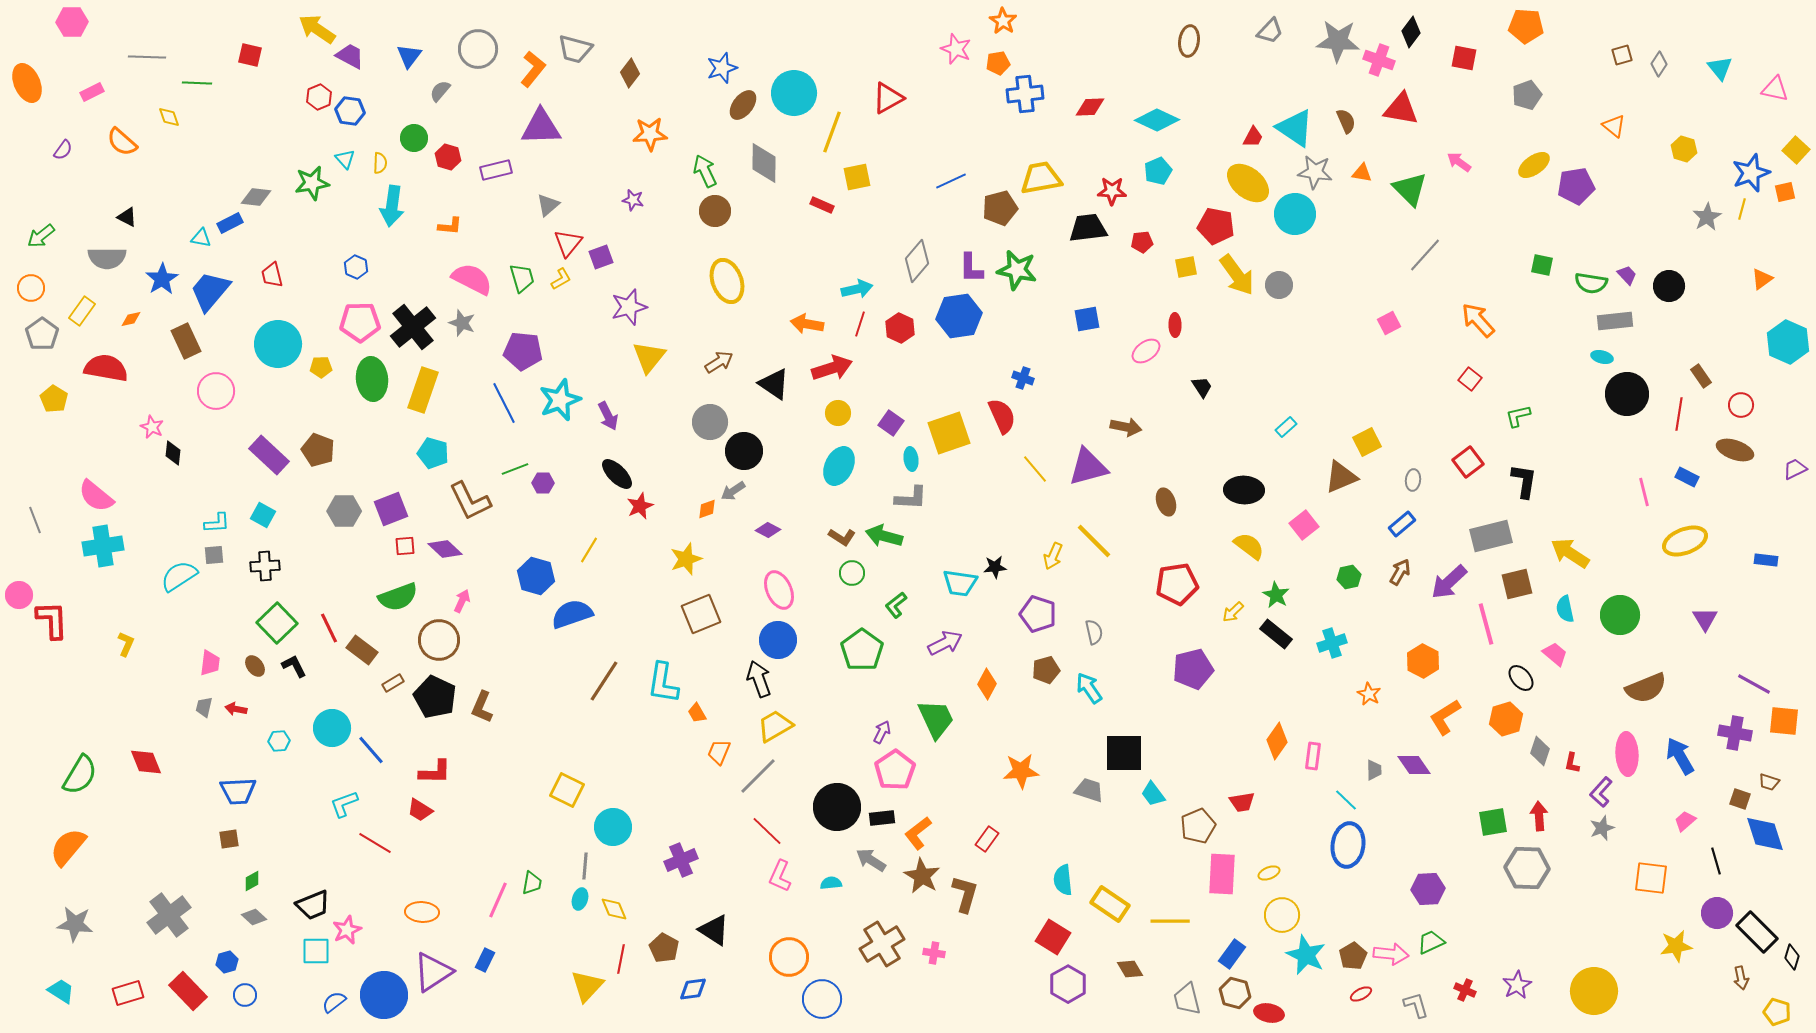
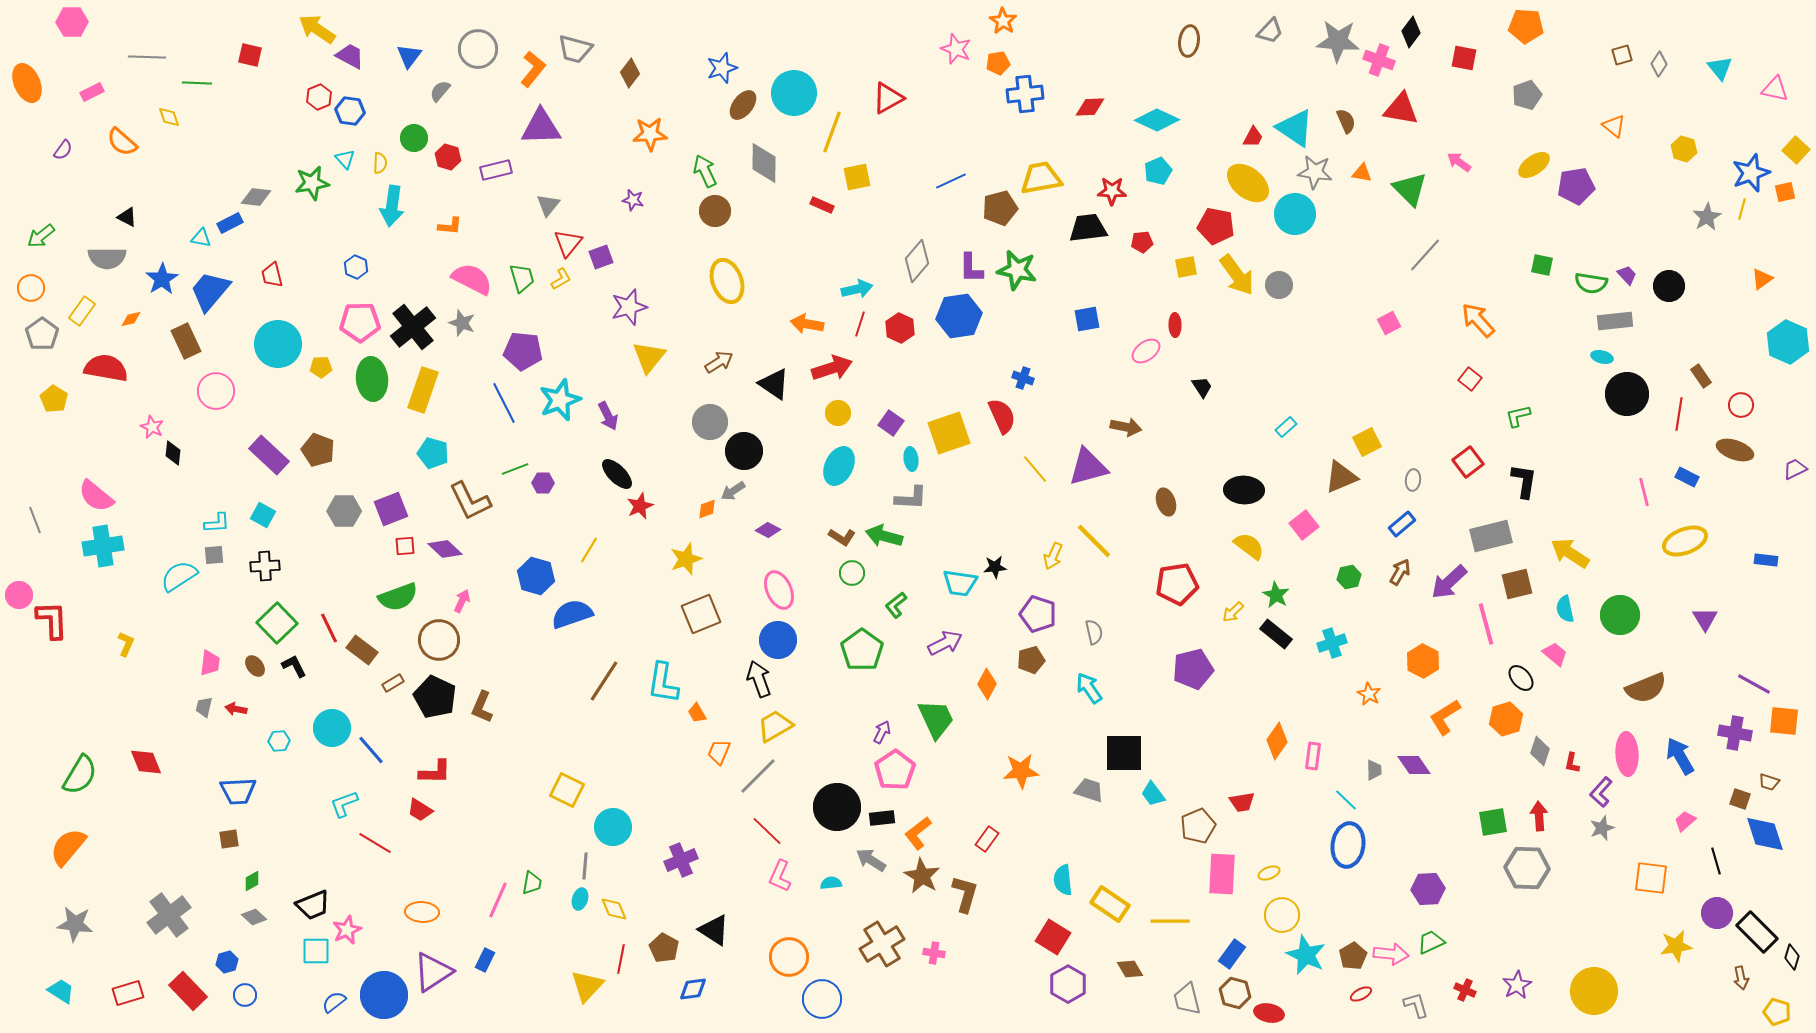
gray triangle at (548, 205): rotated 10 degrees counterclockwise
brown pentagon at (1046, 670): moved 15 px left, 10 px up
